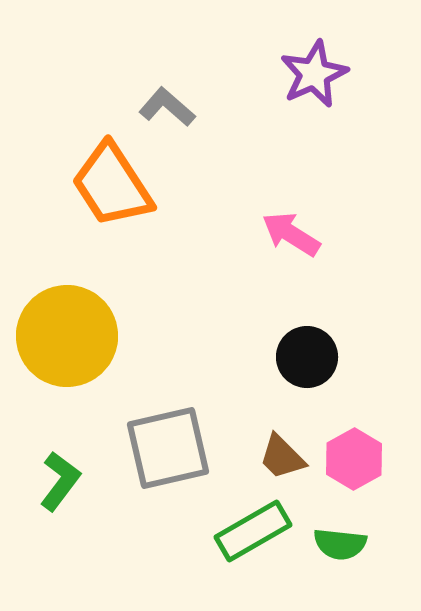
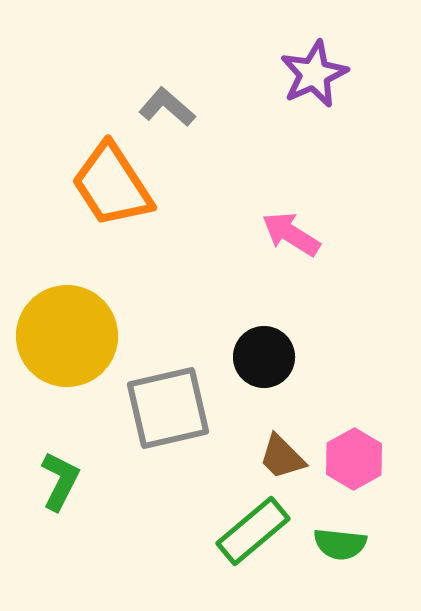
black circle: moved 43 px left
gray square: moved 40 px up
green L-shape: rotated 10 degrees counterclockwise
green rectangle: rotated 10 degrees counterclockwise
